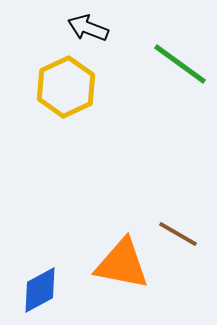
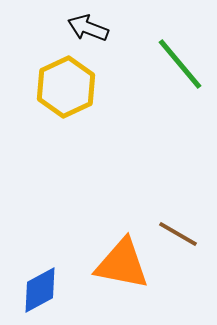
green line: rotated 14 degrees clockwise
